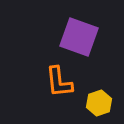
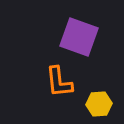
yellow hexagon: moved 1 px down; rotated 15 degrees clockwise
